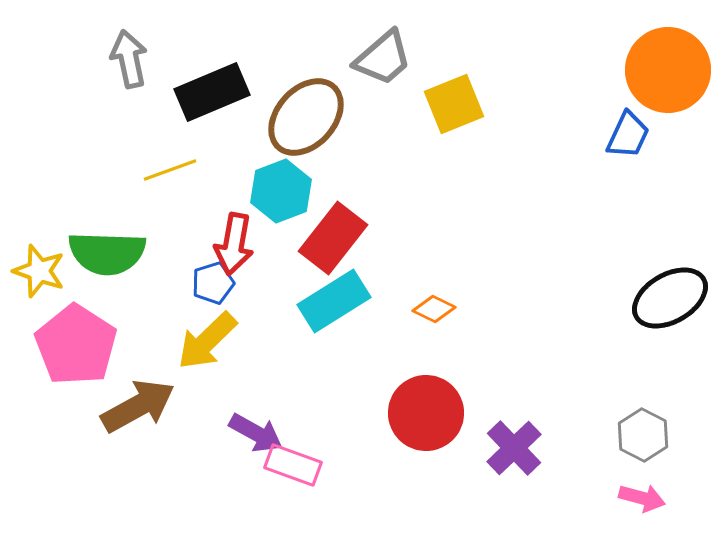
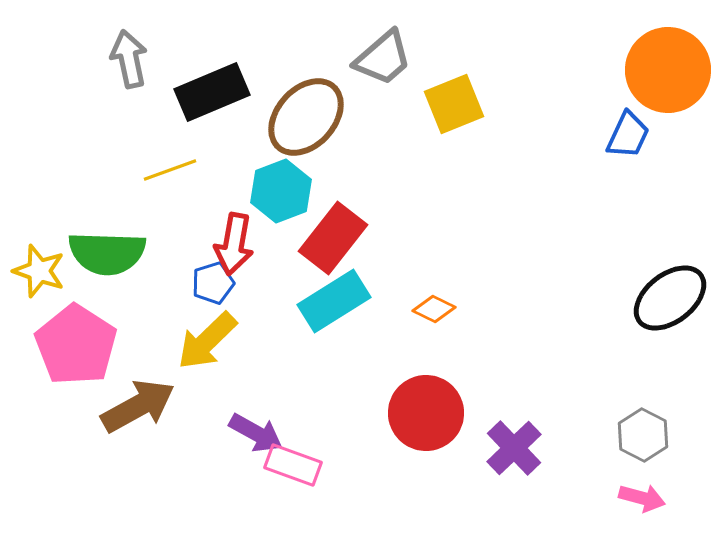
black ellipse: rotated 8 degrees counterclockwise
